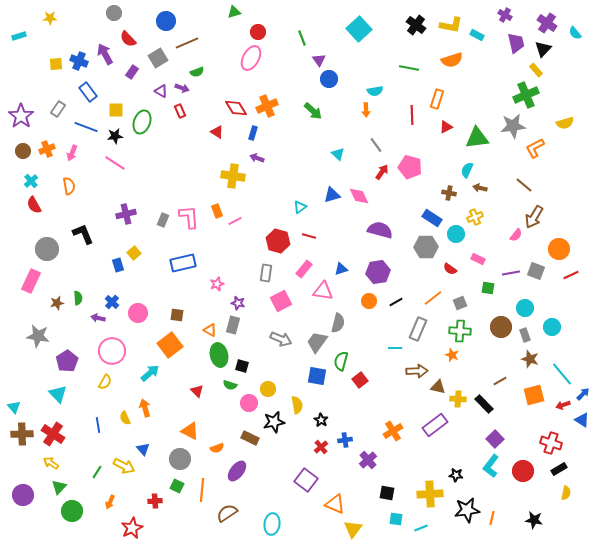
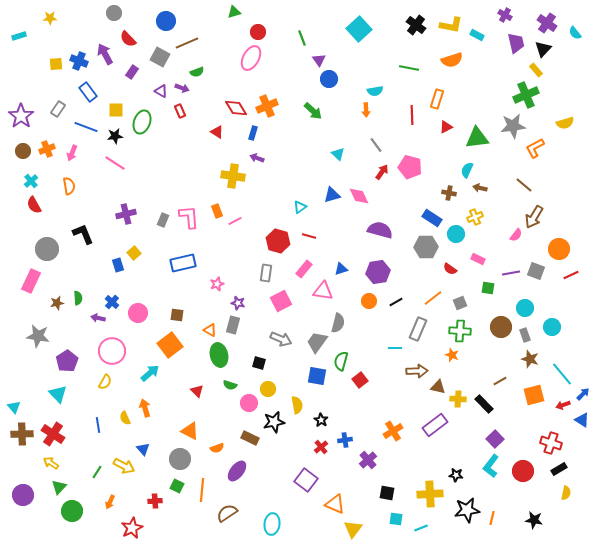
gray square at (158, 58): moved 2 px right, 1 px up; rotated 30 degrees counterclockwise
black square at (242, 366): moved 17 px right, 3 px up
